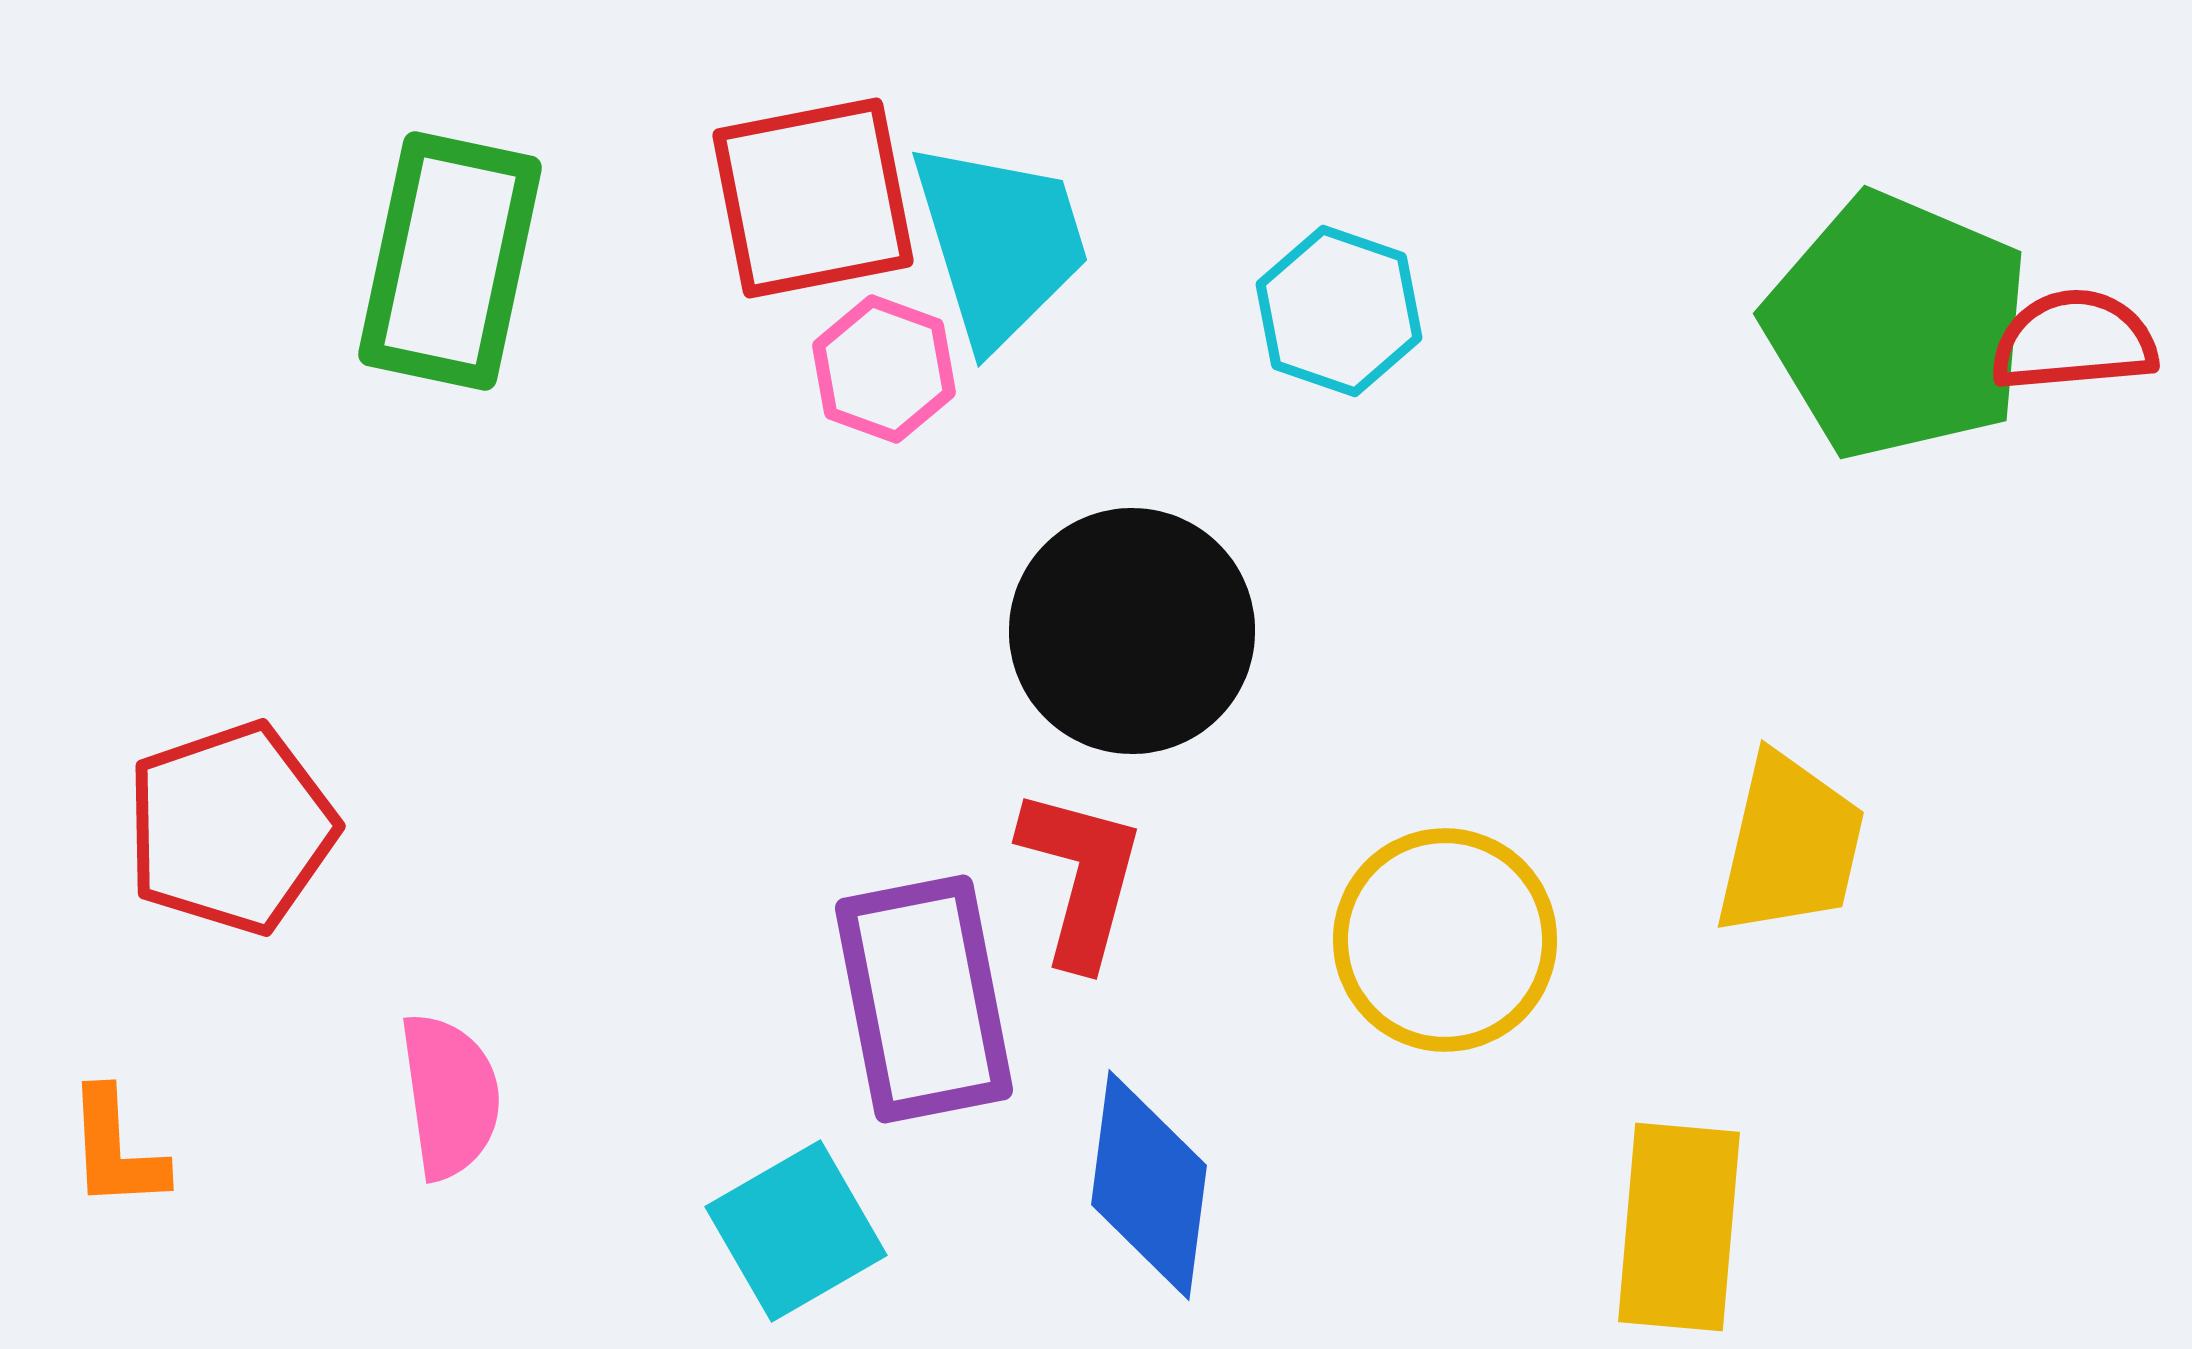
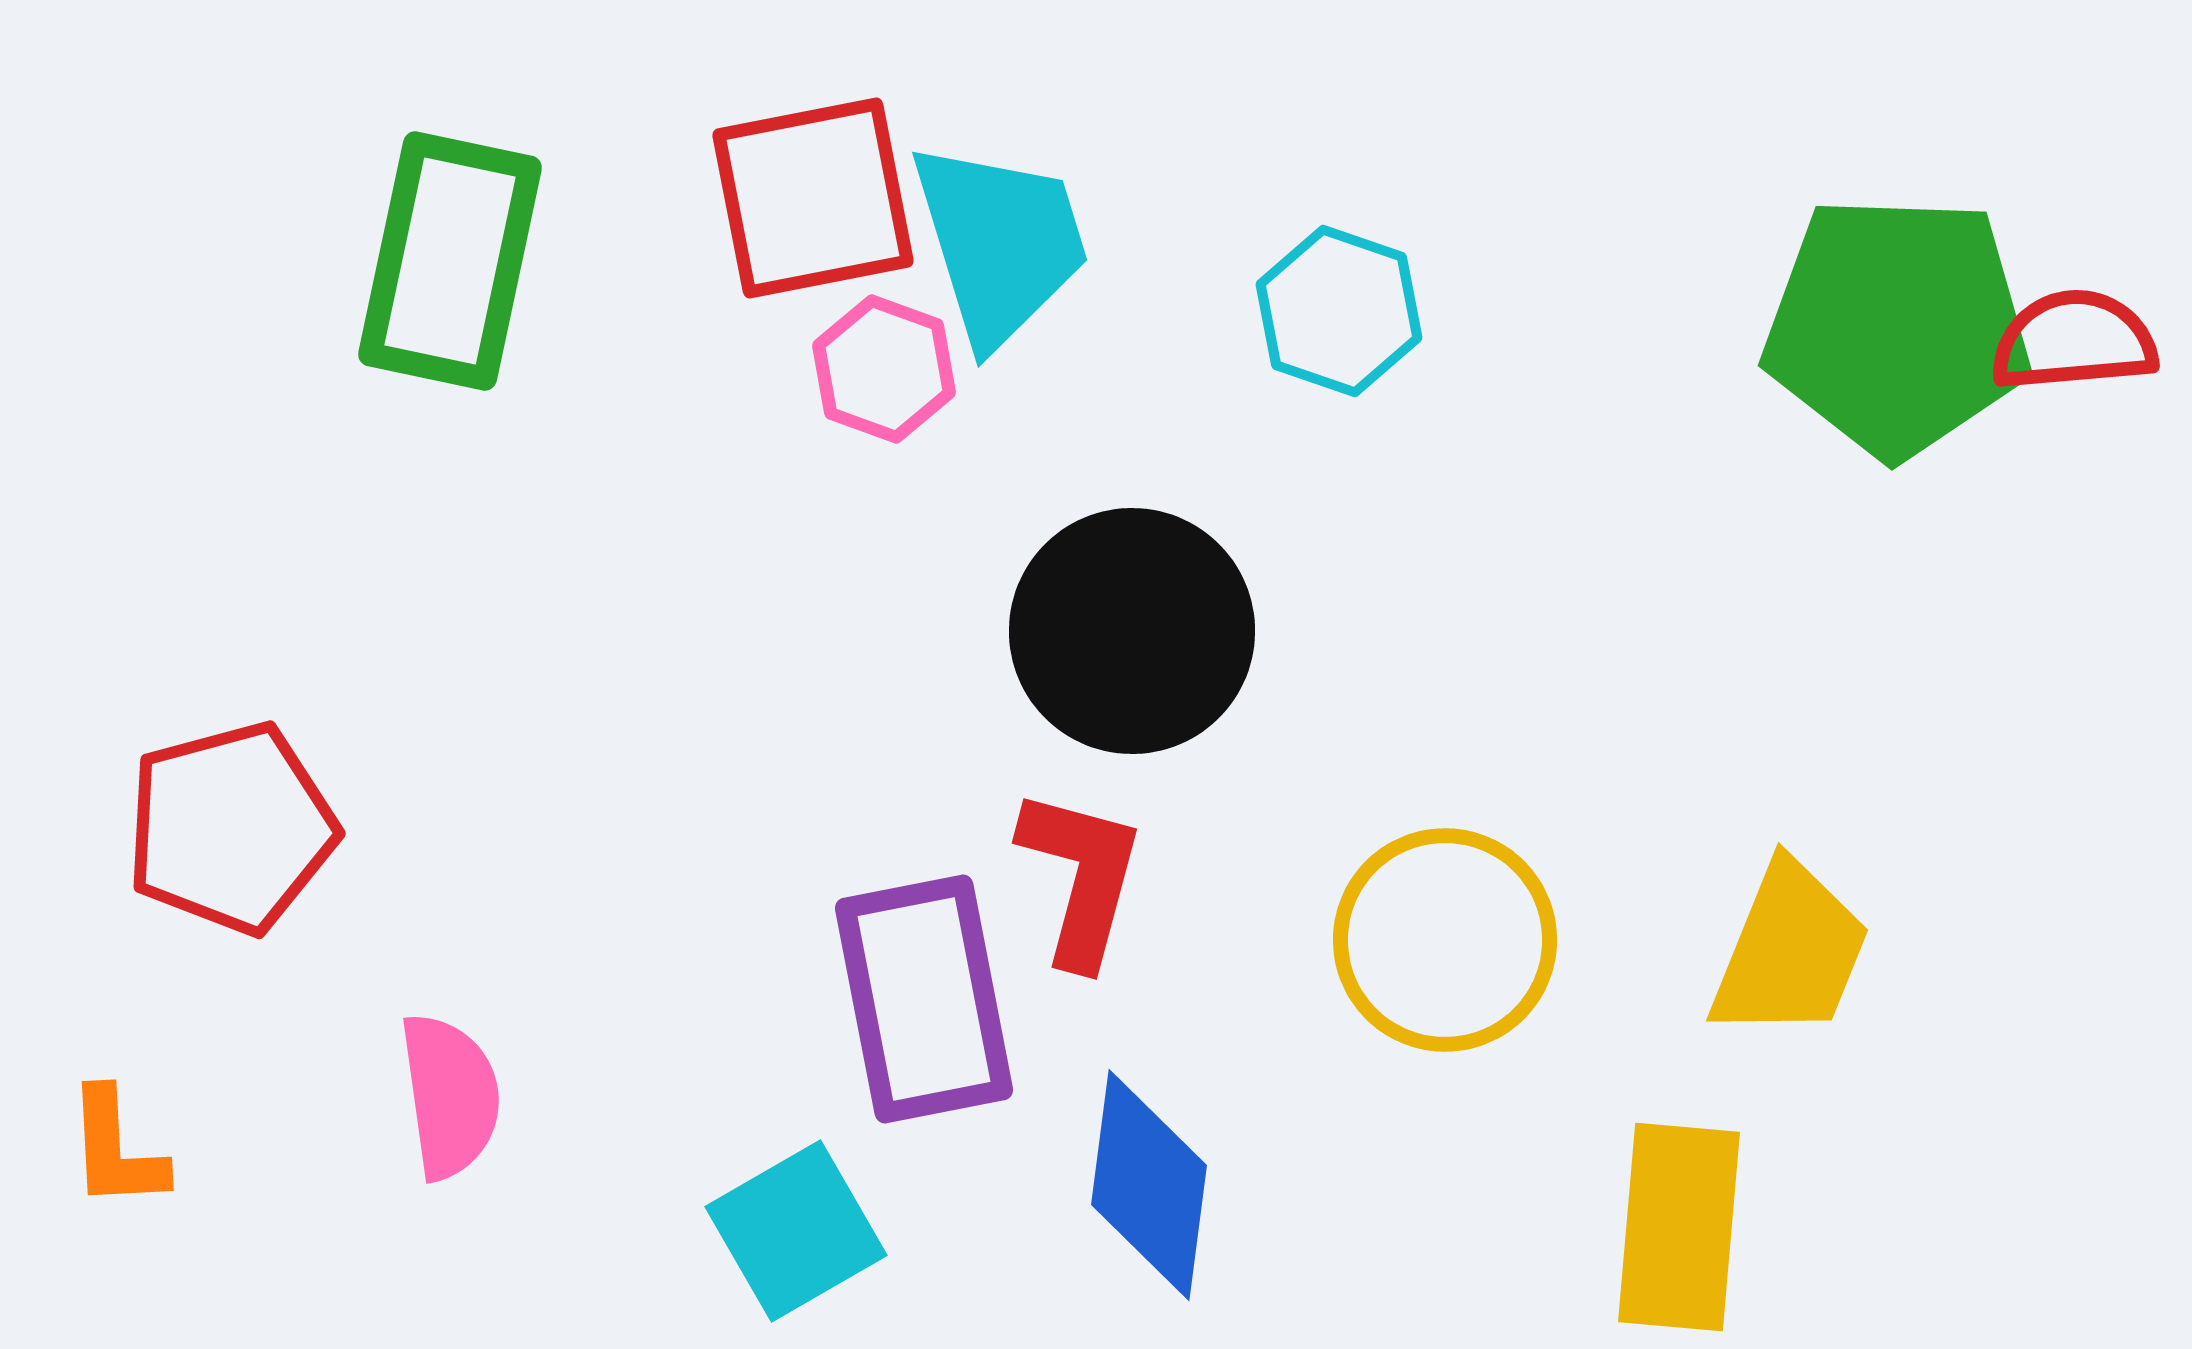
green pentagon: rotated 21 degrees counterclockwise
red pentagon: rotated 4 degrees clockwise
yellow trapezoid: moved 106 px down; rotated 9 degrees clockwise
